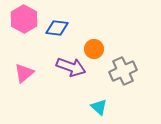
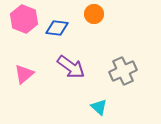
pink hexagon: rotated 8 degrees counterclockwise
orange circle: moved 35 px up
purple arrow: rotated 16 degrees clockwise
pink triangle: moved 1 px down
